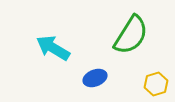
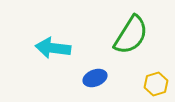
cyan arrow: rotated 24 degrees counterclockwise
